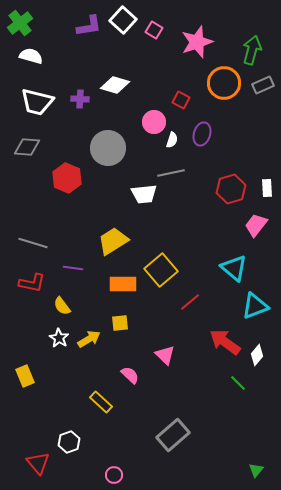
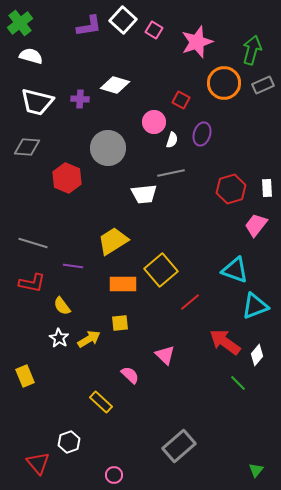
purple line at (73, 268): moved 2 px up
cyan triangle at (234, 268): moved 1 px right, 2 px down; rotated 20 degrees counterclockwise
gray rectangle at (173, 435): moved 6 px right, 11 px down
